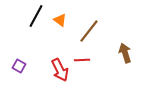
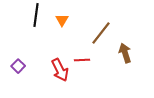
black line: moved 1 px up; rotated 20 degrees counterclockwise
orange triangle: moved 2 px right; rotated 24 degrees clockwise
brown line: moved 12 px right, 2 px down
purple square: moved 1 px left; rotated 16 degrees clockwise
